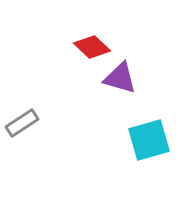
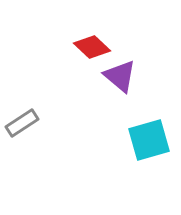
purple triangle: moved 2 px up; rotated 24 degrees clockwise
